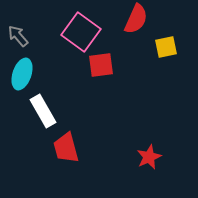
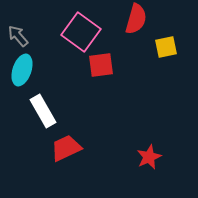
red semicircle: rotated 8 degrees counterclockwise
cyan ellipse: moved 4 px up
red trapezoid: rotated 80 degrees clockwise
